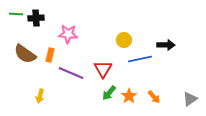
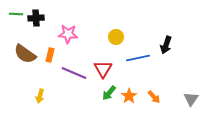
yellow circle: moved 8 px left, 3 px up
black arrow: rotated 108 degrees clockwise
blue line: moved 2 px left, 1 px up
purple line: moved 3 px right
gray triangle: moved 1 px right; rotated 21 degrees counterclockwise
